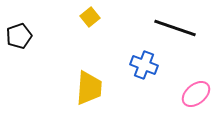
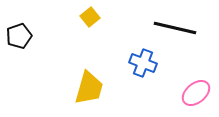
black line: rotated 6 degrees counterclockwise
blue cross: moved 1 px left, 2 px up
yellow trapezoid: rotated 12 degrees clockwise
pink ellipse: moved 1 px up
